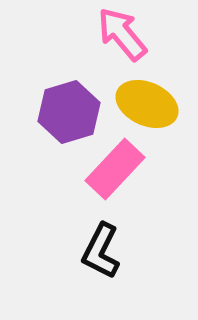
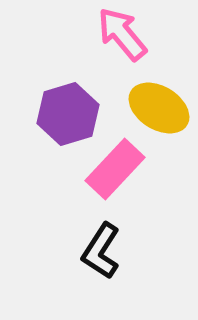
yellow ellipse: moved 12 px right, 4 px down; rotated 8 degrees clockwise
purple hexagon: moved 1 px left, 2 px down
black L-shape: rotated 6 degrees clockwise
